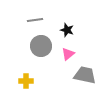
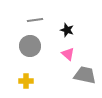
gray circle: moved 11 px left
pink triangle: rotated 40 degrees counterclockwise
